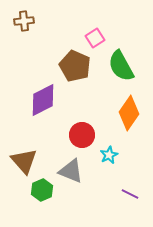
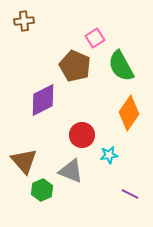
cyan star: rotated 18 degrees clockwise
